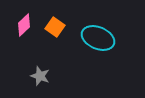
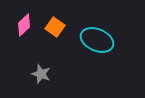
cyan ellipse: moved 1 px left, 2 px down
gray star: moved 1 px right, 2 px up
